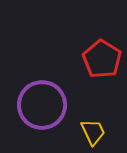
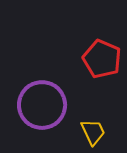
red pentagon: rotated 9 degrees counterclockwise
